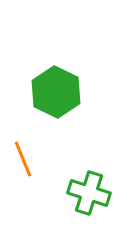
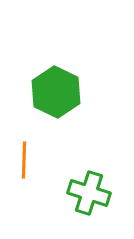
orange line: moved 1 px right, 1 px down; rotated 24 degrees clockwise
